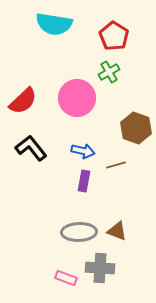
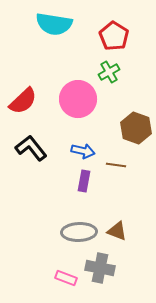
pink circle: moved 1 px right, 1 px down
brown line: rotated 24 degrees clockwise
gray cross: rotated 8 degrees clockwise
